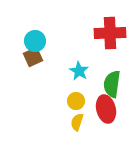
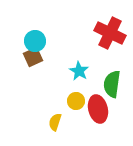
red cross: rotated 28 degrees clockwise
red ellipse: moved 8 px left
yellow semicircle: moved 22 px left
